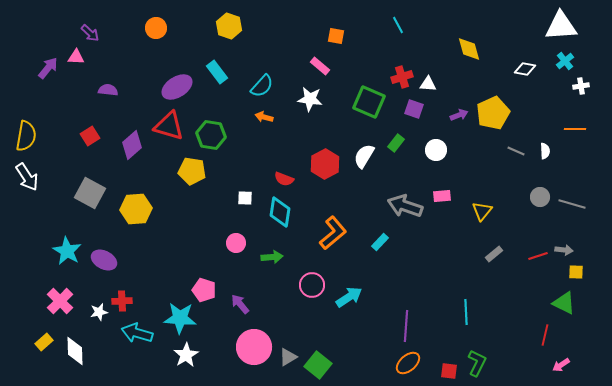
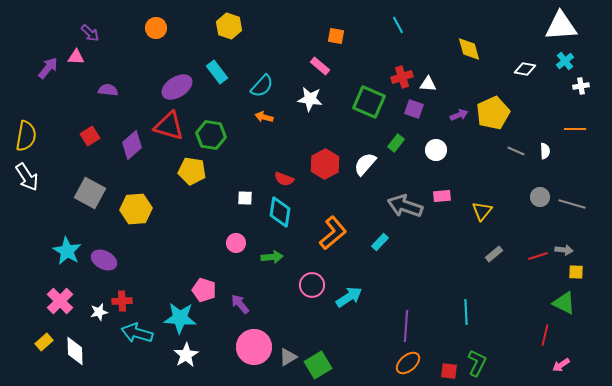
white semicircle at (364, 156): moved 1 px right, 8 px down; rotated 10 degrees clockwise
green square at (318, 365): rotated 20 degrees clockwise
